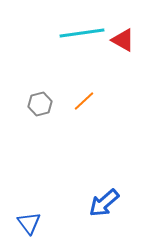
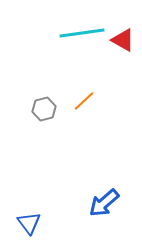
gray hexagon: moved 4 px right, 5 px down
